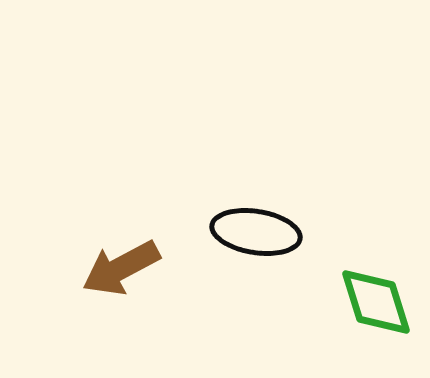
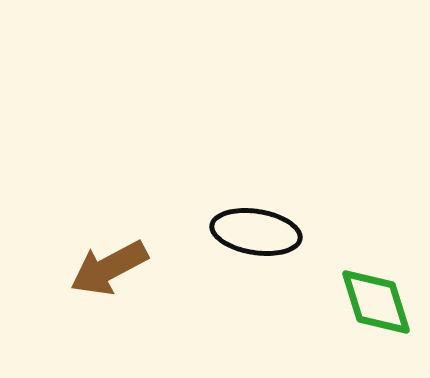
brown arrow: moved 12 px left
